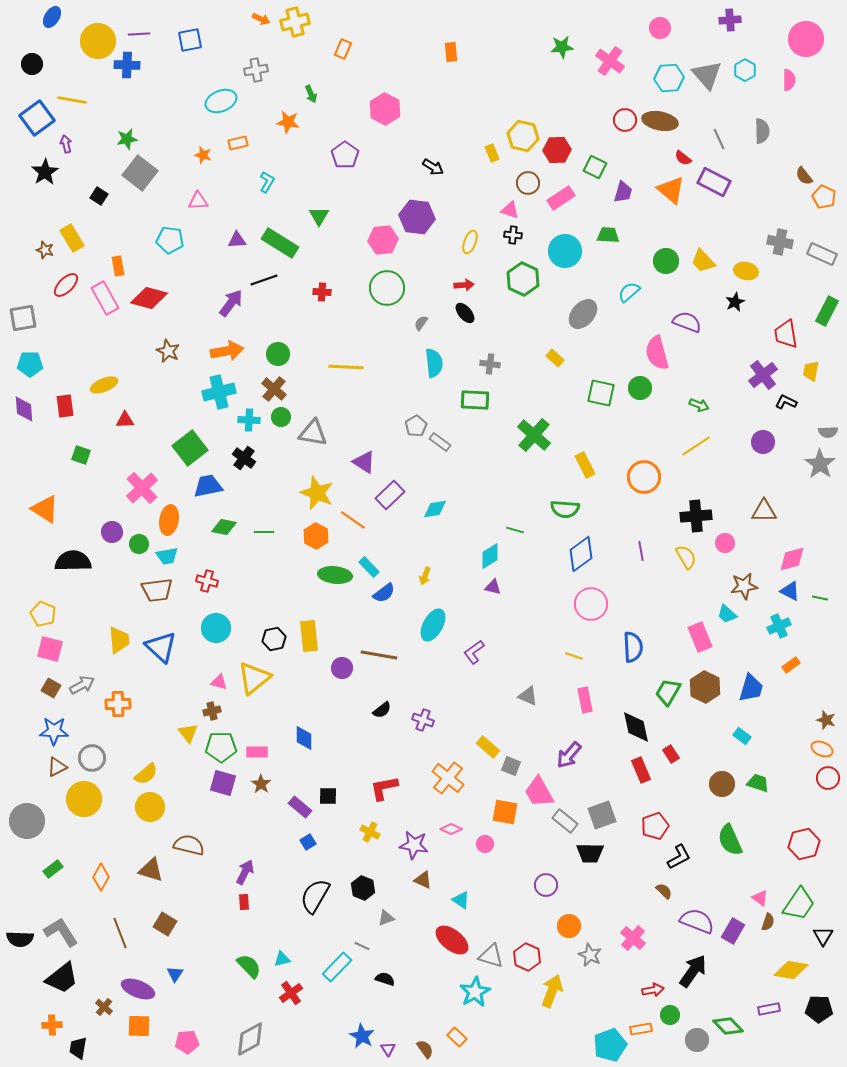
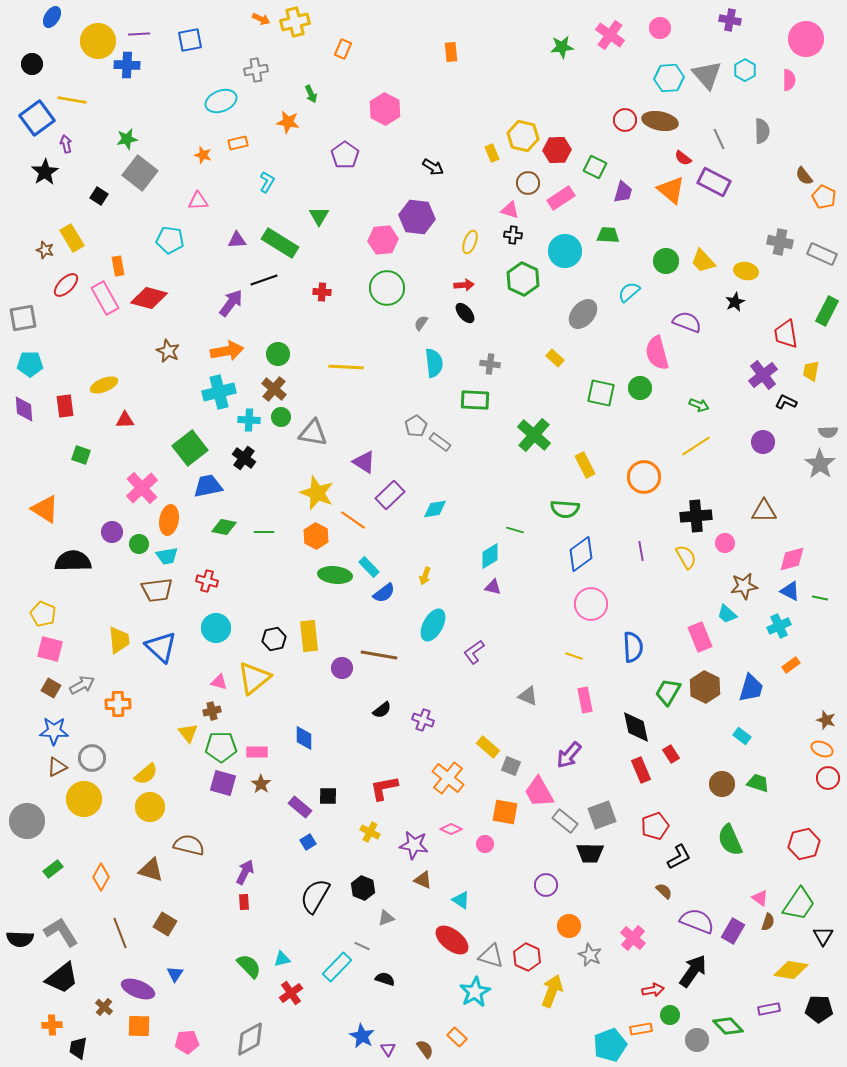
purple cross at (730, 20): rotated 15 degrees clockwise
pink cross at (610, 61): moved 26 px up
